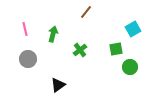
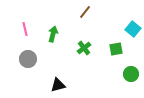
brown line: moved 1 px left
cyan square: rotated 21 degrees counterclockwise
green cross: moved 4 px right, 2 px up
green circle: moved 1 px right, 7 px down
black triangle: rotated 21 degrees clockwise
